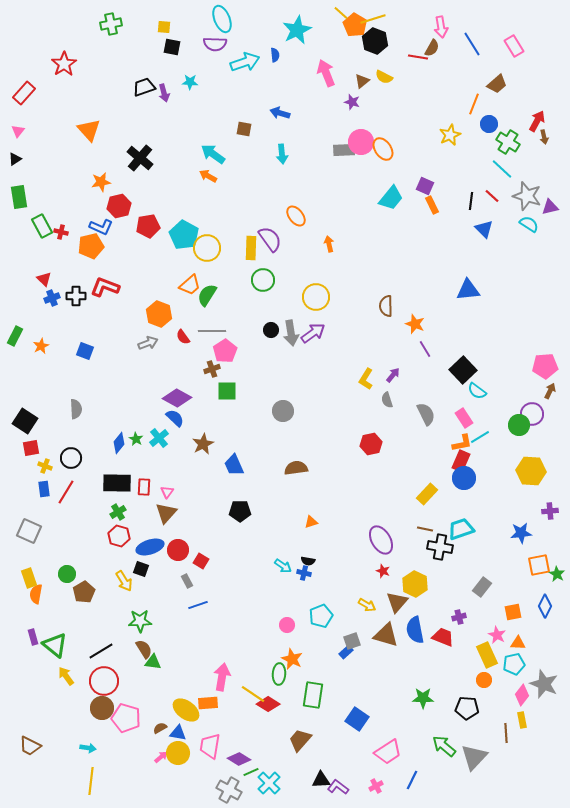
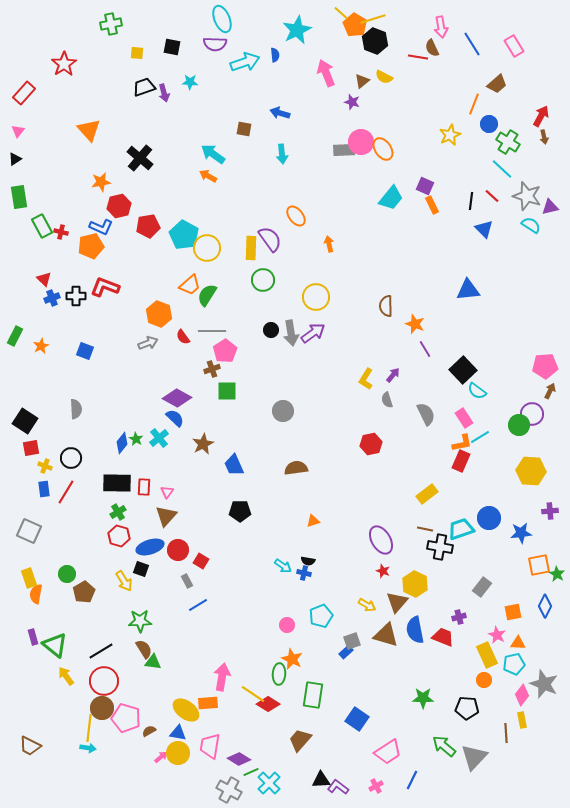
yellow square at (164, 27): moved 27 px left, 26 px down
brown semicircle at (432, 48): rotated 126 degrees clockwise
red arrow at (537, 121): moved 4 px right, 5 px up
cyan semicircle at (529, 224): moved 2 px right, 1 px down
blue diamond at (119, 443): moved 3 px right
blue circle at (464, 478): moved 25 px right, 40 px down
yellow rectangle at (427, 494): rotated 10 degrees clockwise
brown triangle at (166, 513): moved 3 px down
orange triangle at (311, 522): moved 2 px right, 1 px up
blue line at (198, 605): rotated 12 degrees counterclockwise
brown semicircle at (160, 728): moved 11 px left, 3 px down
yellow line at (91, 781): moved 2 px left, 53 px up
